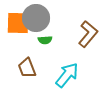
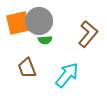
gray circle: moved 3 px right, 3 px down
orange square: rotated 15 degrees counterclockwise
